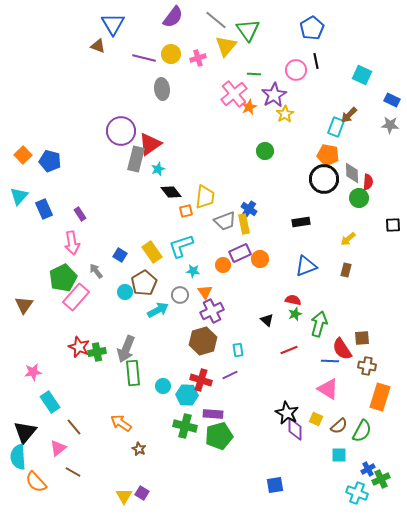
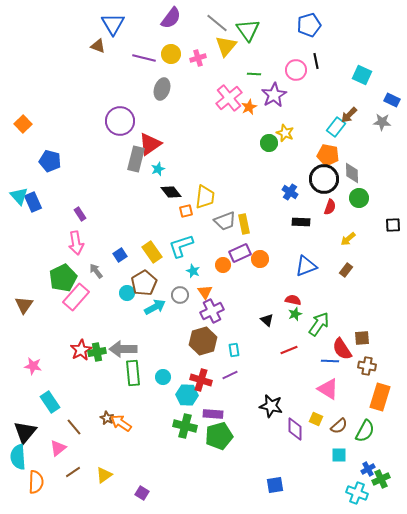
purple semicircle at (173, 17): moved 2 px left, 1 px down
gray line at (216, 20): moved 1 px right, 3 px down
blue pentagon at (312, 28): moved 3 px left, 3 px up; rotated 15 degrees clockwise
gray ellipse at (162, 89): rotated 25 degrees clockwise
pink cross at (234, 94): moved 5 px left, 4 px down
yellow star at (285, 114): moved 19 px down; rotated 18 degrees counterclockwise
gray star at (390, 125): moved 8 px left, 3 px up
cyan rectangle at (336, 127): rotated 18 degrees clockwise
purple circle at (121, 131): moved 1 px left, 10 px up
green circle at (265, 151): moved 4 px right, 8 px up
orange square at (23, 155): moved 31 px up
red semicircle at (368, 182): moved 38 px left, 25 px down; rotated 14 degrees clockwise
cyan triangle at (19, 196): rotated 24 degrees counterclockwise
blue rectangle at (44, 209): moved 11 px left, 7 px up
blue cross at (249, 209): moved 41 px right, 17 px up
black rectangle at (301, 222): rotated 12 degrees clockwise
pink arrow at (72, 243): moved 4 px right
blue square at (120, 255): rotated 24 degrees clockwise
brown rectangle at (346, 270): rotated 24 degrees clockwise
cyan star at (193, 271): rotated 16 degrees clockwise
cyan circle at (125, 292): moved 2 px right, 1 px down
cyan arrow at (158, 310): moved 3 px left, 3 px up
green arrow at (319, 324): rotated 20 degrees clockwise
red star at (79, 347): moved 2 px right, 3 px down; rotated 20 degrees clockwise
gray arrow at (126, 349): moved 3 px left; rotated 68 degrees clockwise
cyan rectangle at (238, 350): moved 4 px left
pink star at (33, 372): moved 6 px up; rotated 18 degrees clockwise
cyan circle at (163, 386): moved 9 px up
black star at (287, 413): moved 16 px left, 7 px up; rotated 15 degrees counterclockwise
green semicircle at (362, 431): moved 3 px right
brown star at (139, 449): moved 32 px left, 31 px up
brown line at (73, 472): rotated 63 degrees counterclockwise
orange semicircle at (36, 482): rotated 135 degrees counterclockwise
yellow triangle at (124, 496): moved 20 px left, 21 px up; rotated 24 degrees clockwise
